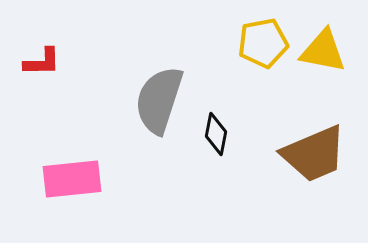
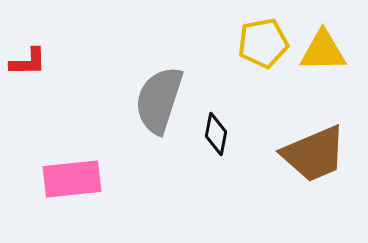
yellow triangle: rotated 12 degrees counterclockwise
red L-shape: moved 14 px left
